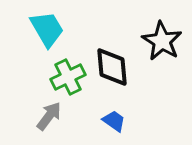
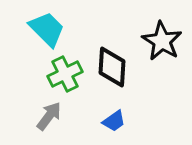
cyan trapezoid: rotated 15 degrees counterclockwise
black diamond: rotated 9 degrees clockwise
green cross: moved 3 px left, 3 px up
blue trapezoid: rotated 110 degrees clockwise
